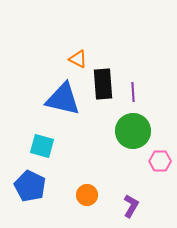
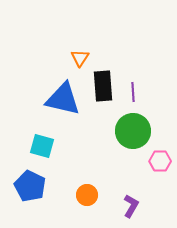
orange triangle: moved 2 px right, 1 px up; rotated 36 degrees clockwise
black rectangle: moved 2 px down
